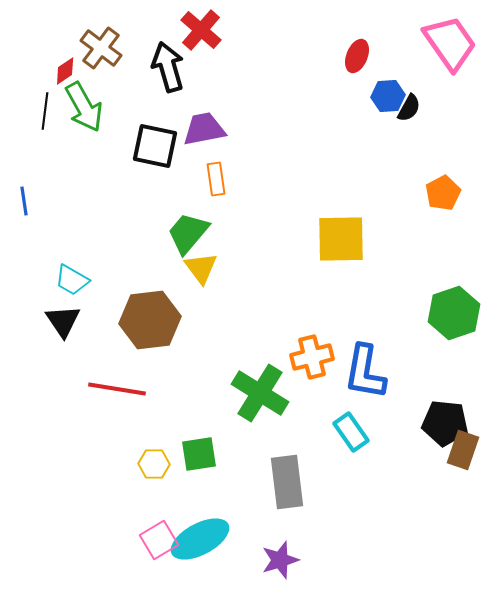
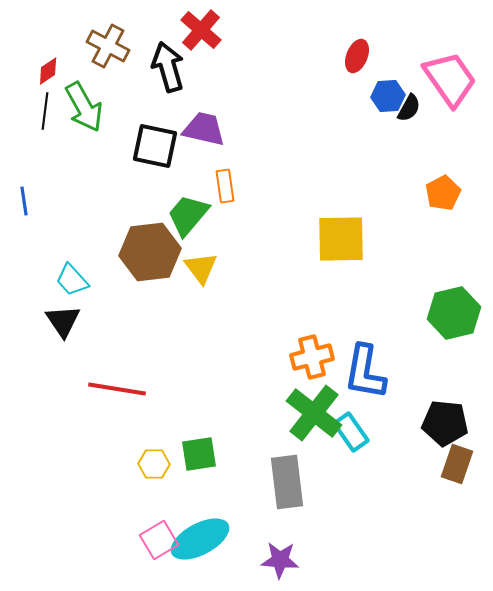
pink trapezoid: moved 36 px down
brown cross: moved 7 px right, 2 px up; rotated 9 degrees counterclockwise
red diamond: moved 17 px left
purple trapezoid: rotated 24 degrees clockwise
orange rectangle: moved 9 px right, 7 px down
green trapezoid: moved 18 px up
cyan trapezoid: rotated 18 degrees clockwise
green hexagon: rotated 6 degrees clockwise
brown hexagon: moved 68 px up
green cross: moved 54 px right, 20 px down; rotated 6 degrees clockwise
brown rectangle: moved 6 px left, 14 px down
purple star: rotated 21 degrees clockwise
